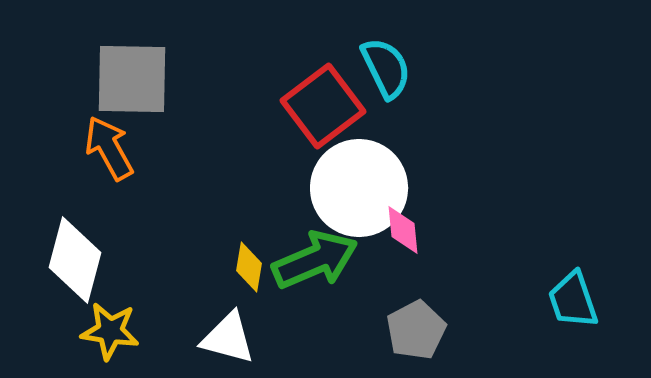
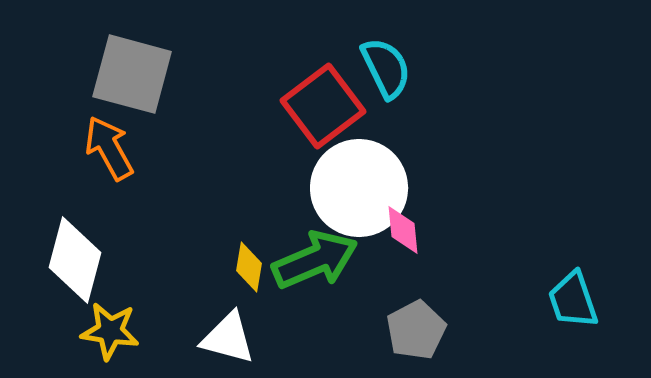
gray square: moved 5 px up; rotated 14 degrees clockwise
